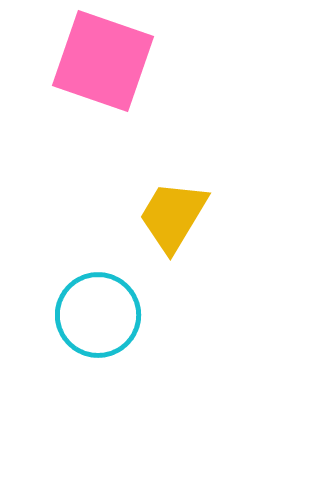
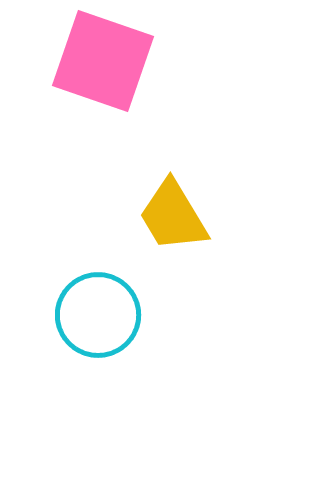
yellow trapezoid: rotated 62 degrees counterclockwise
